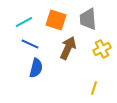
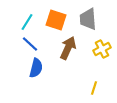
cyan line: moved 3 px right; rotated 30 degrees counterclockwise
blue line: rotated 18 degrees clockwise
